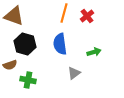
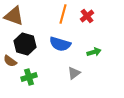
orange line: moved 1 px left, 1 px down
blue semicircle: rotated 65 degrees counterclockwise
brown semicircle: moved 4 px up; rotated 56 degrees clockwise
green cross: moved 1 px right, 3 px up; rotated 28 degrees counterclockwise
